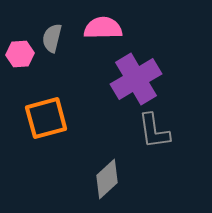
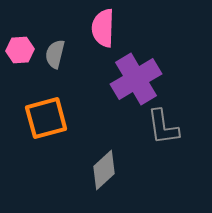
pink semicircle: rotated 87 degrees counterclockwise
gray semicircle: moved 3 px right, 16 px down
pink hexagon: moved 4 px up
gray L-shape: moved 9 px right, 4 px up
gray diamond: moved 3 px left, 9 px up
